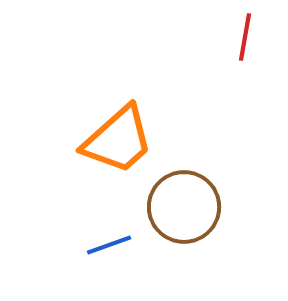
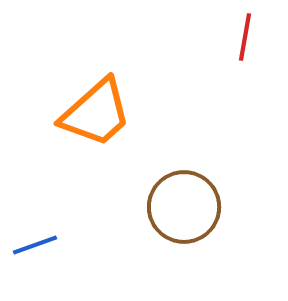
orange trapezoid: moved 22 px left, 27 px up
blue line: moved 74 px left
